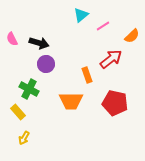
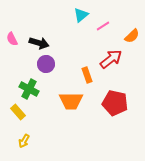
yellow arrow: moved 3 px down
